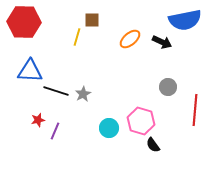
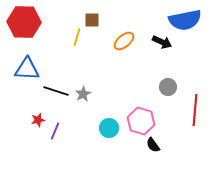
orange ellipse: moved 6 px left, 2 px down
blue triangle: moved 3 px left, 2 px up
